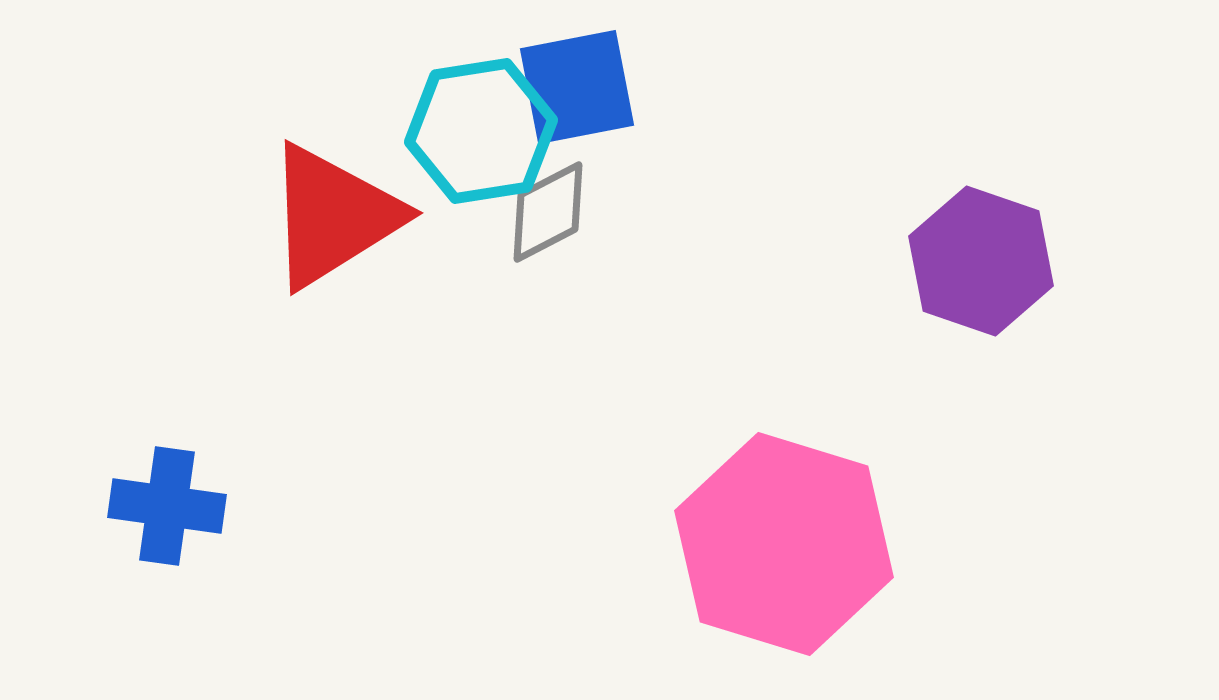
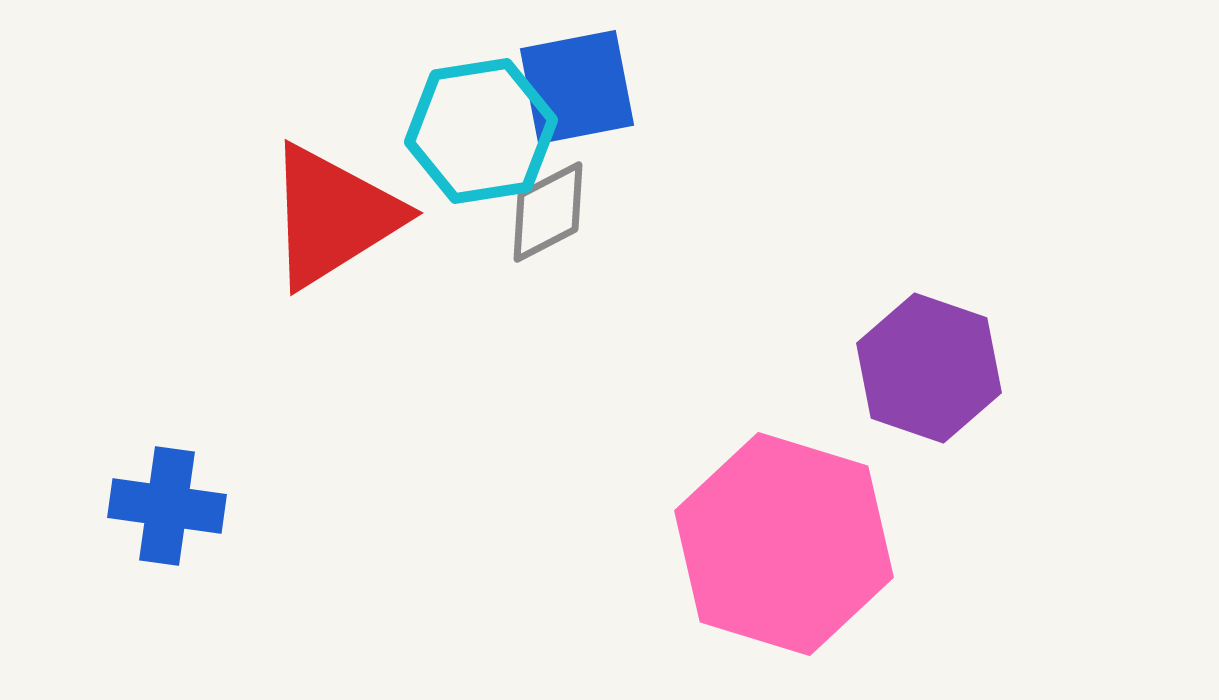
purple hexagon: moved 52 px left, 107 px down
